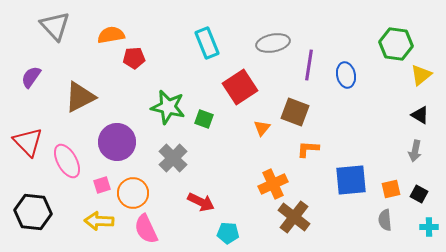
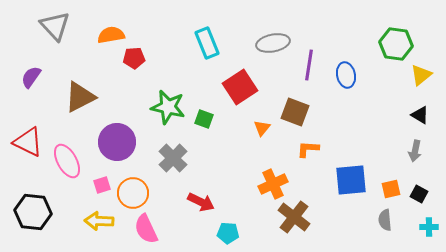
red triangle: rotated 20 degrees counterclockwise
